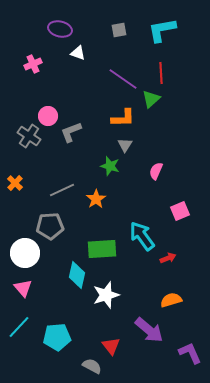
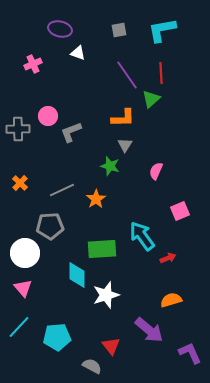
purple line: moved 4 px right, 4 px up; rotated 20 degrees clockwise
gray cross: moved 11 px left, 7 px up; rotated 35 degrees counterclockwise
orange cross: moved 5 px right
cyan diamond: rotated 12 degrees counterclockwise
